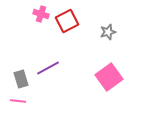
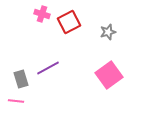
pink cross: moved 1 px right
red square: moved 2 px right, 1 px down
pink square: moved 2 px up
pink line: moved 2 px left
